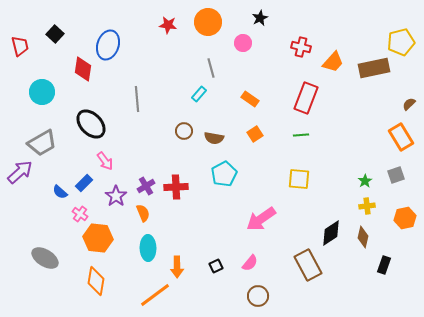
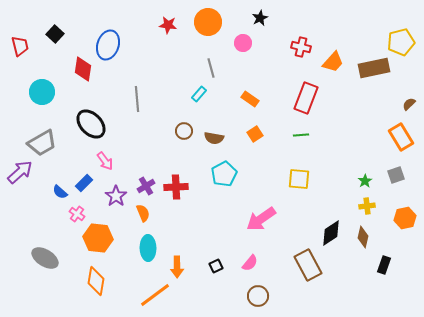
pink cross at (80, 214): moved 3 px left
